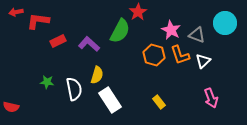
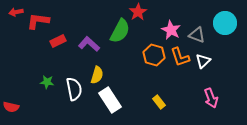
orange L-shape: moved 2 px down
